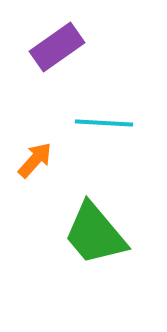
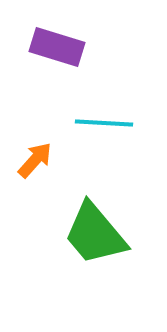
purple rectangle: rotated 52 degrees clockwise
